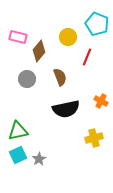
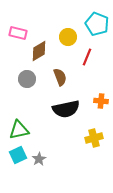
pink rectangle: moved 4 px up
brown diamond: rotated 20 degrees clockwise
orange cross: rotated 24 degrees counterclockwise
green triangle: moved 1 px right, 1 px up
